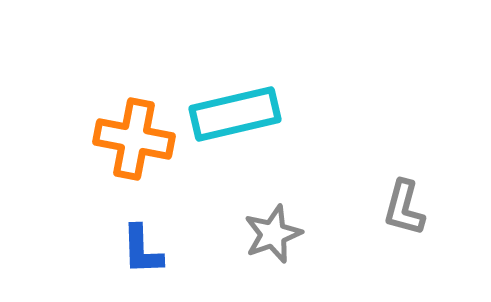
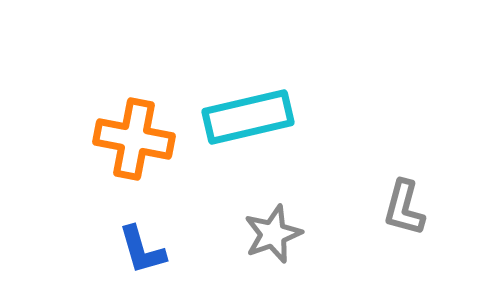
cyan rectangle: moved 13 px right, 3 px down
blue L-shape: rotated 14 degrees counterclockwise
